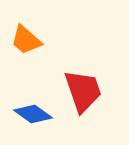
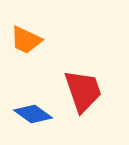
orange trapezoid: rotated 16 degrees counterclockwise
